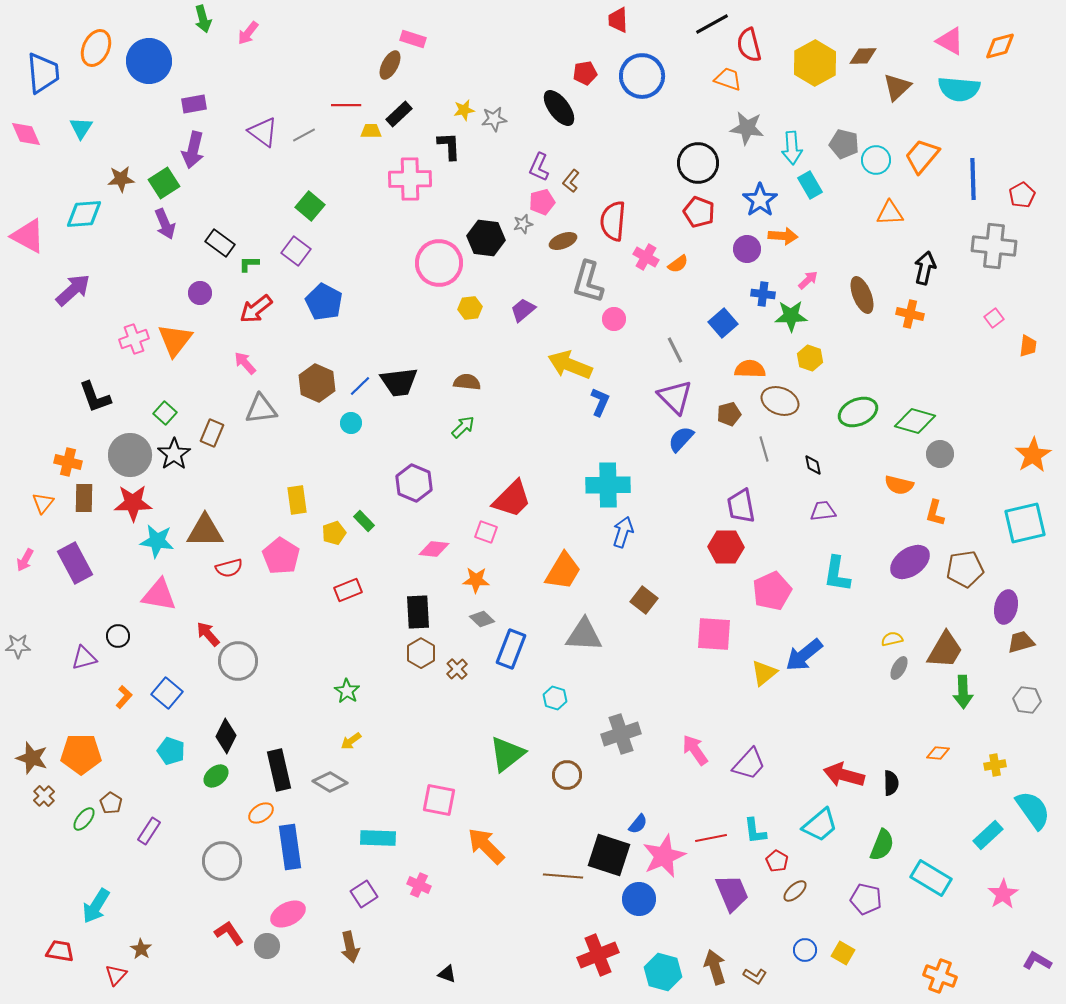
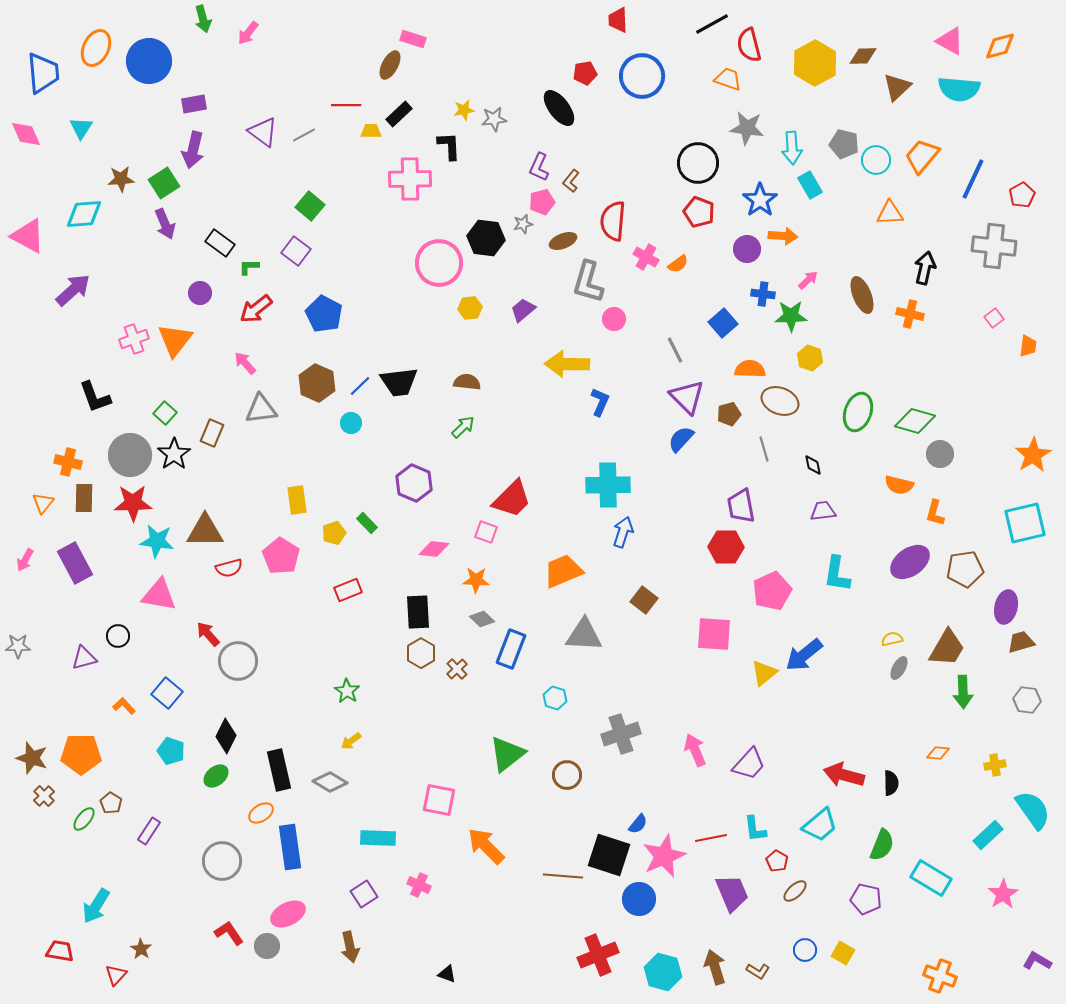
blue line at (973, 179): rotated 27 degrees clockwise
green L-shape at (249, 264): moved 3 px down
blue pentagon at (324, 302): moved 12 px down
yellow arrow at (570, 365): moved 3 px left, 1 px up; rotated 21 degrees counterclockwise
purple triangle at (675, 397): moved 12 px right
green ellipse at (858, 412): rotated 48 degrees counterclockwise
green rectangle at (364, 521): moved 3 px right, 2 px down
orange trapezoid at (563, 571): rotated 144 degrees counterclockwise
brown trapezoid at (945, 650): moved 2 px right, 2 px up
orange L-shape at (124, 697): moved 9 px down; rotated 85 degrees counterclockwise
pink arrow at (695, 750): rotated 12 degrees clockwise
cyan L-shape at (755, 831): moved 2 px up
brown L-shape at (755, 976): moved 3 px right, 5 px up
